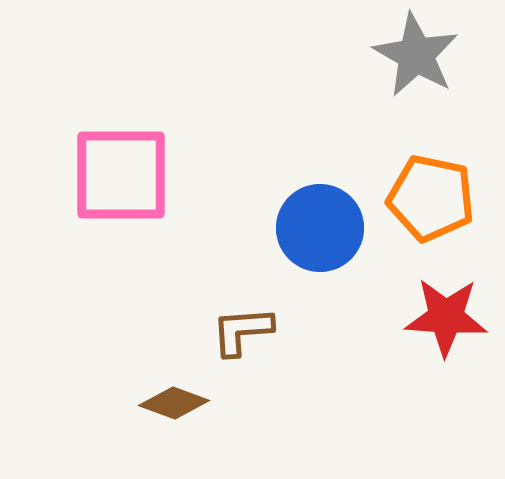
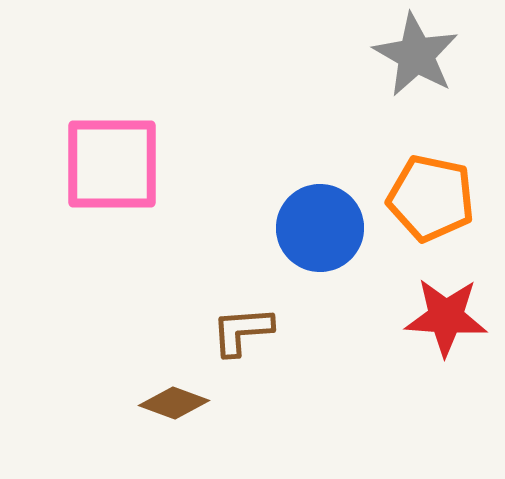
pink square: moved 9 px left, 11 px up
